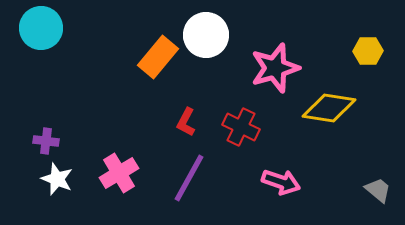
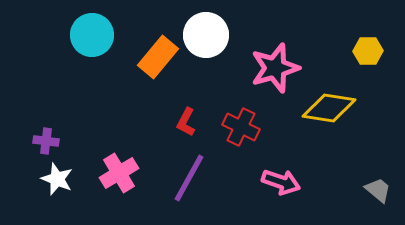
cyan circle: moved 51 px right, 7 px down
